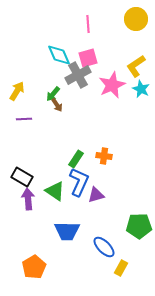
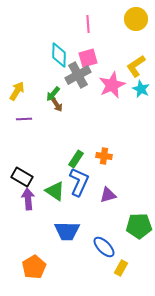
cyan diamond: rotated 25 degrees clockwise
purple triangle: moved 12 px right
